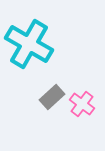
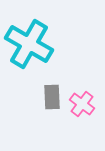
gray rectangle: rotated 50 degrees counterclockwise
